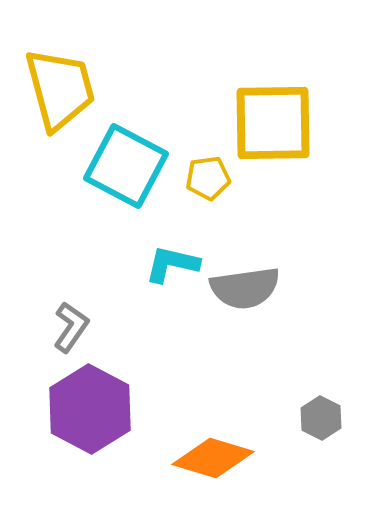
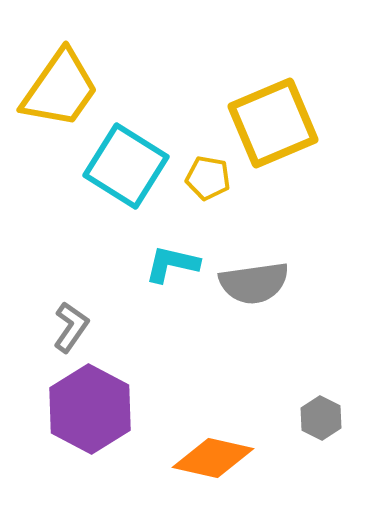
yellow trapezoid: rotated 50 degrees clockwise
yellow square: rotated 22 degrees counterclockwise
cyan square: rotated 4 degrees clockwise
yellow pentagon: rotated 18 degrees clockwise
gray semicircle: moved 9 px right, 5 px up
orange diamond: rotated 4 degrees counterclockwise
